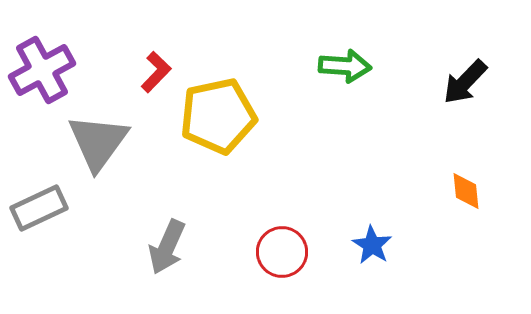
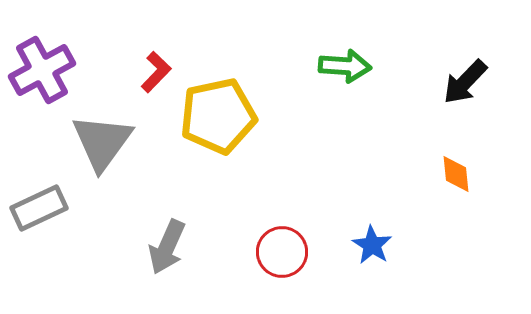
gray triangle: moved 4 px right
orange diamond: moved 10 px left, 17 px up
